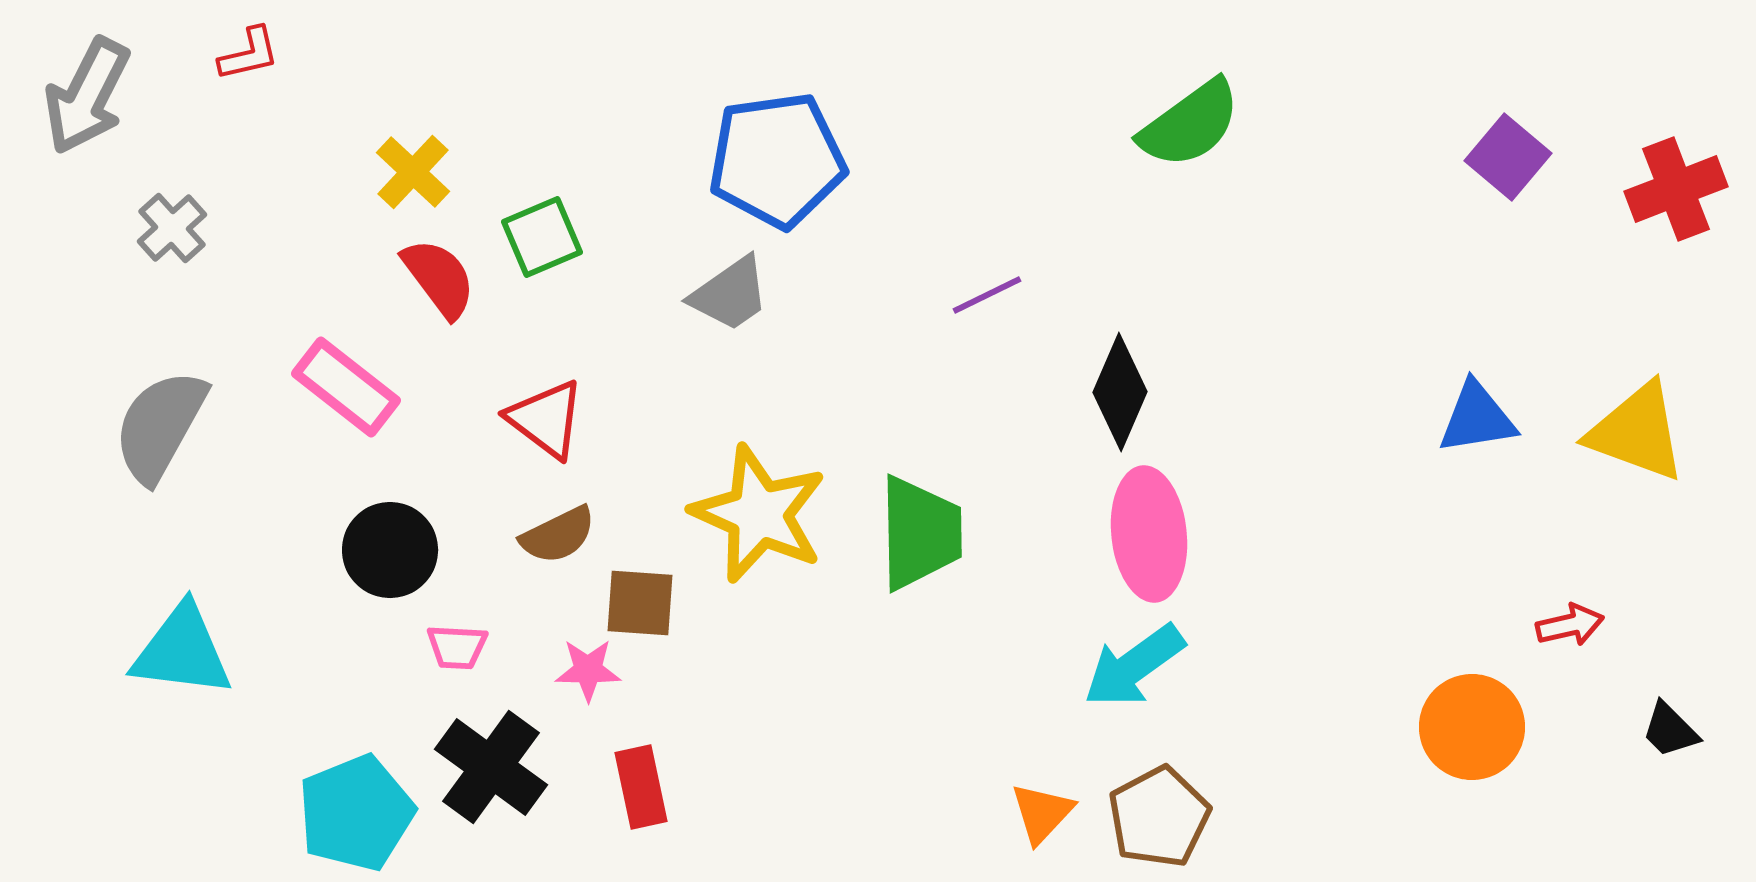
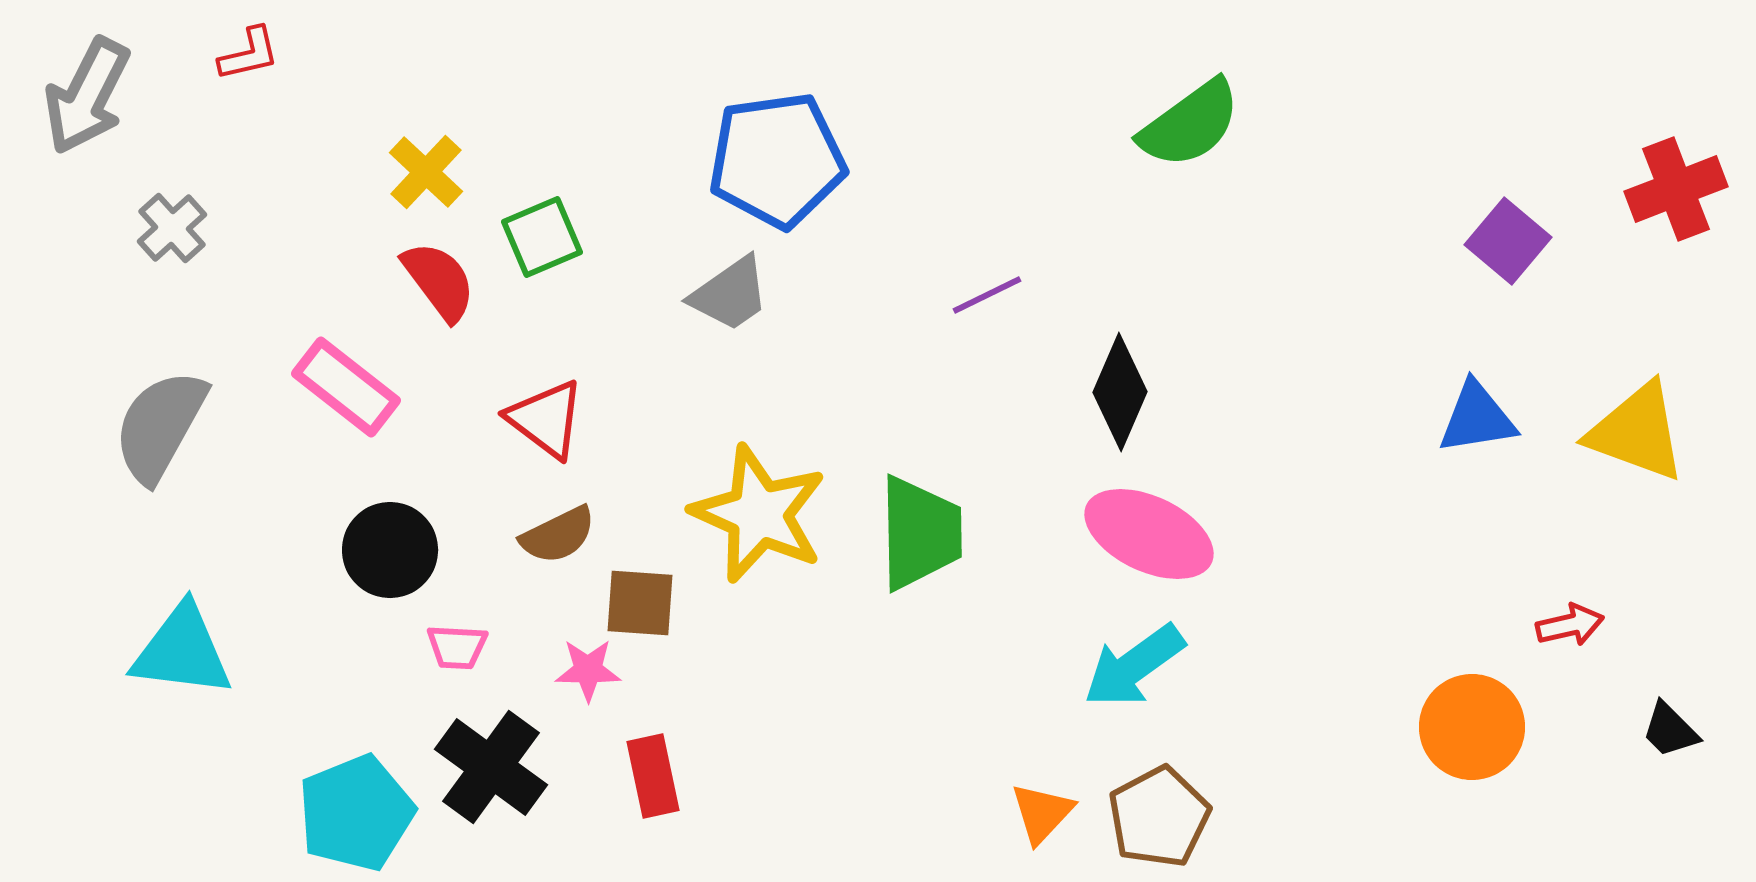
purple square: moved 84 px down
yellow cross: moved 13 px right
red semicircle: moved 3 px down
pink ellipse: rotated 59 degrees counterclockwise
red rectangle: moved 12 px right, 11 px up
